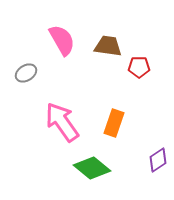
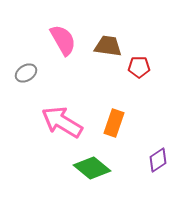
pink semicircle: moved 1 px right
pink arrow: rotated 24 degrees counterclockwise
